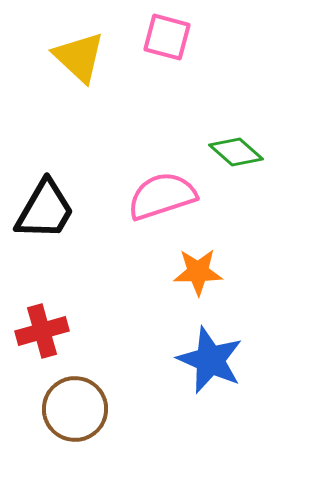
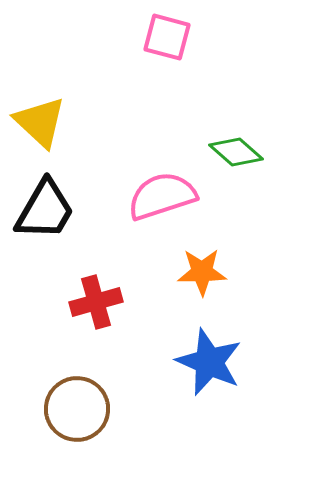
yellow triangle: moved 39 px left, 65 px down
orange star: moved 4 px right
red cross: moved 54 px right, 29 px up
blue star: moved 1 px left, 2 px down
brown circle: moved 2 px right
